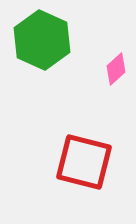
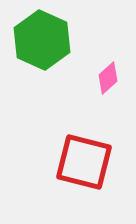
pink diamond: moved 8 px left, 9 px down
